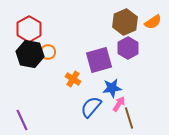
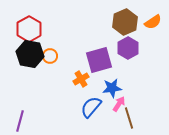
orange circle: moved 2 px right, 4 px down
orange cross: moved 8 px right; rotated 28 degrees clockwise
purple line: moved 2 px left, 1 px down; rotated 40 degrees clockwise
